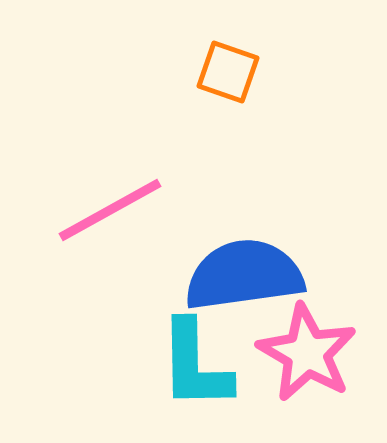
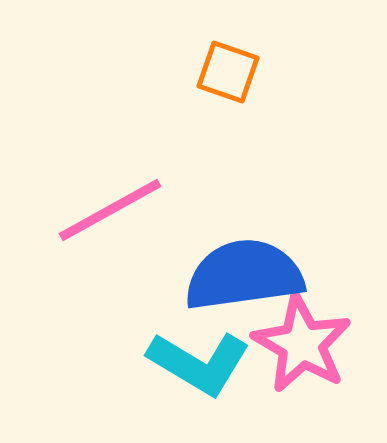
pink star: moved 5 px left, 9 px up
cyan L-shape: moved 4 px right, 2 px up; rotated 58 degrees counterclockwise
